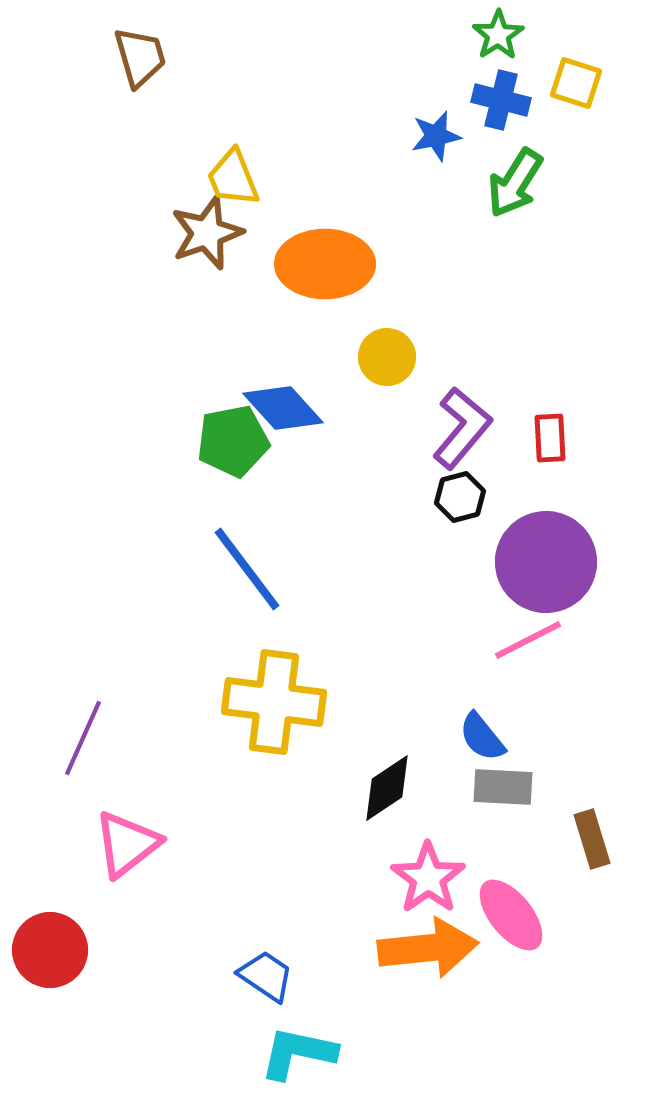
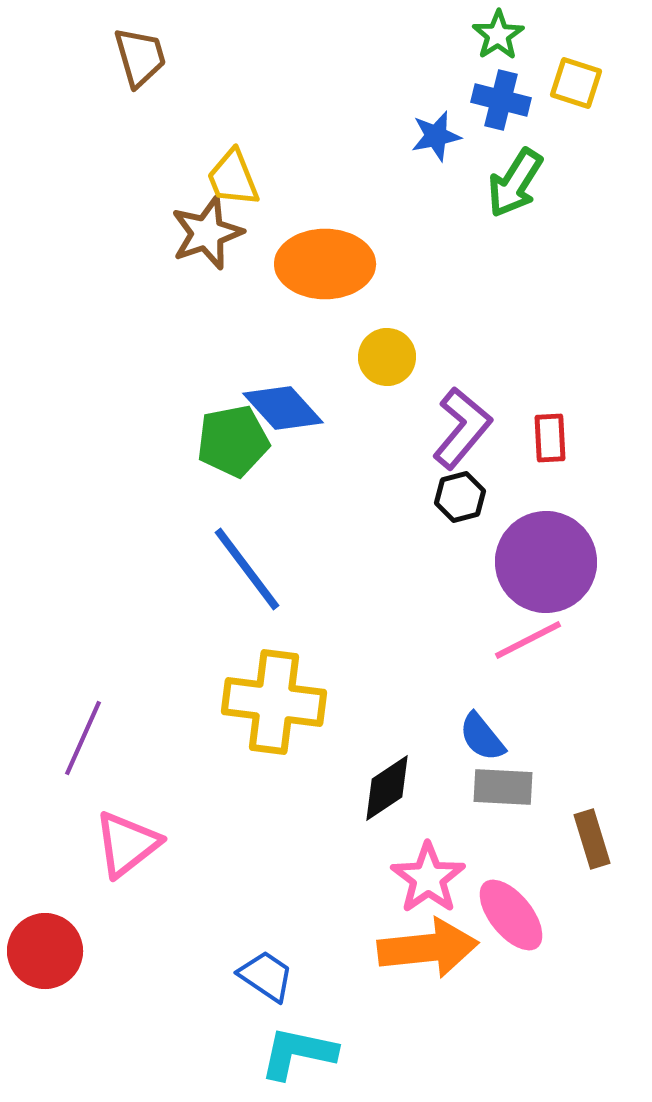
red circle: moved 5 px left, 1 px down
